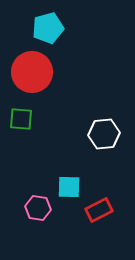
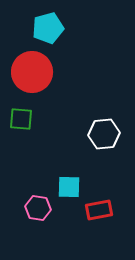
red rectangle: rotated 16 degrees clockwise
